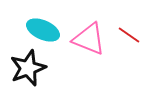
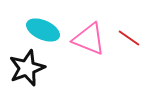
red line: moved 3 px down
black star: moved 1 px left
